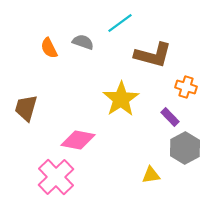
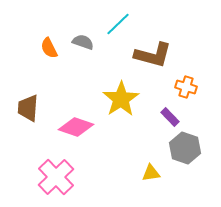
cyan line: moved 2 px left, 1 px down; rotated 8 degrees counterclockwise
brown trapezoid: moved 2 px right; rotated 12 degrees counterclockwise
pink diamond: moved 2 px left, 13 px up; rotated 8 degrees clockwise
gray hexagon: rotated 12 degrees counterclockwise
yellow triangle: moved 2 px up
